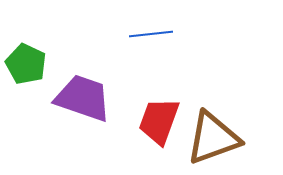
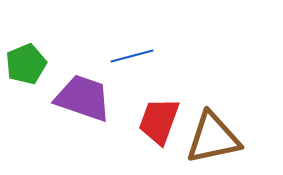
blue line: moved 19 px left, 22 px down; rotated 9 degrees counterclockwise
green pentagon: rotated 24 degrees clockwise
brown triangle: rotated 8 degrees clockwise
